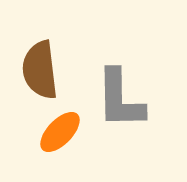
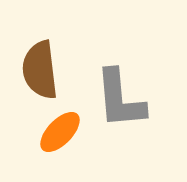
gray L-shape: rotated 4 degrees counterclockwise
